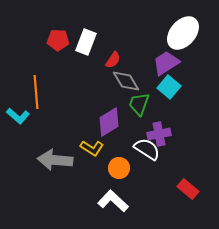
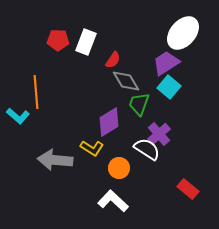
purple cross: rotated 30 degrees counterclockwise
